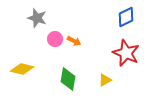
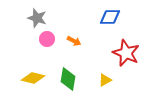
blue diamond: moved 16 px left; rotated 25 degrees clockwise
pink circle: moved 8 px left
yellow diamond: moved 11 px right, 9 px down
